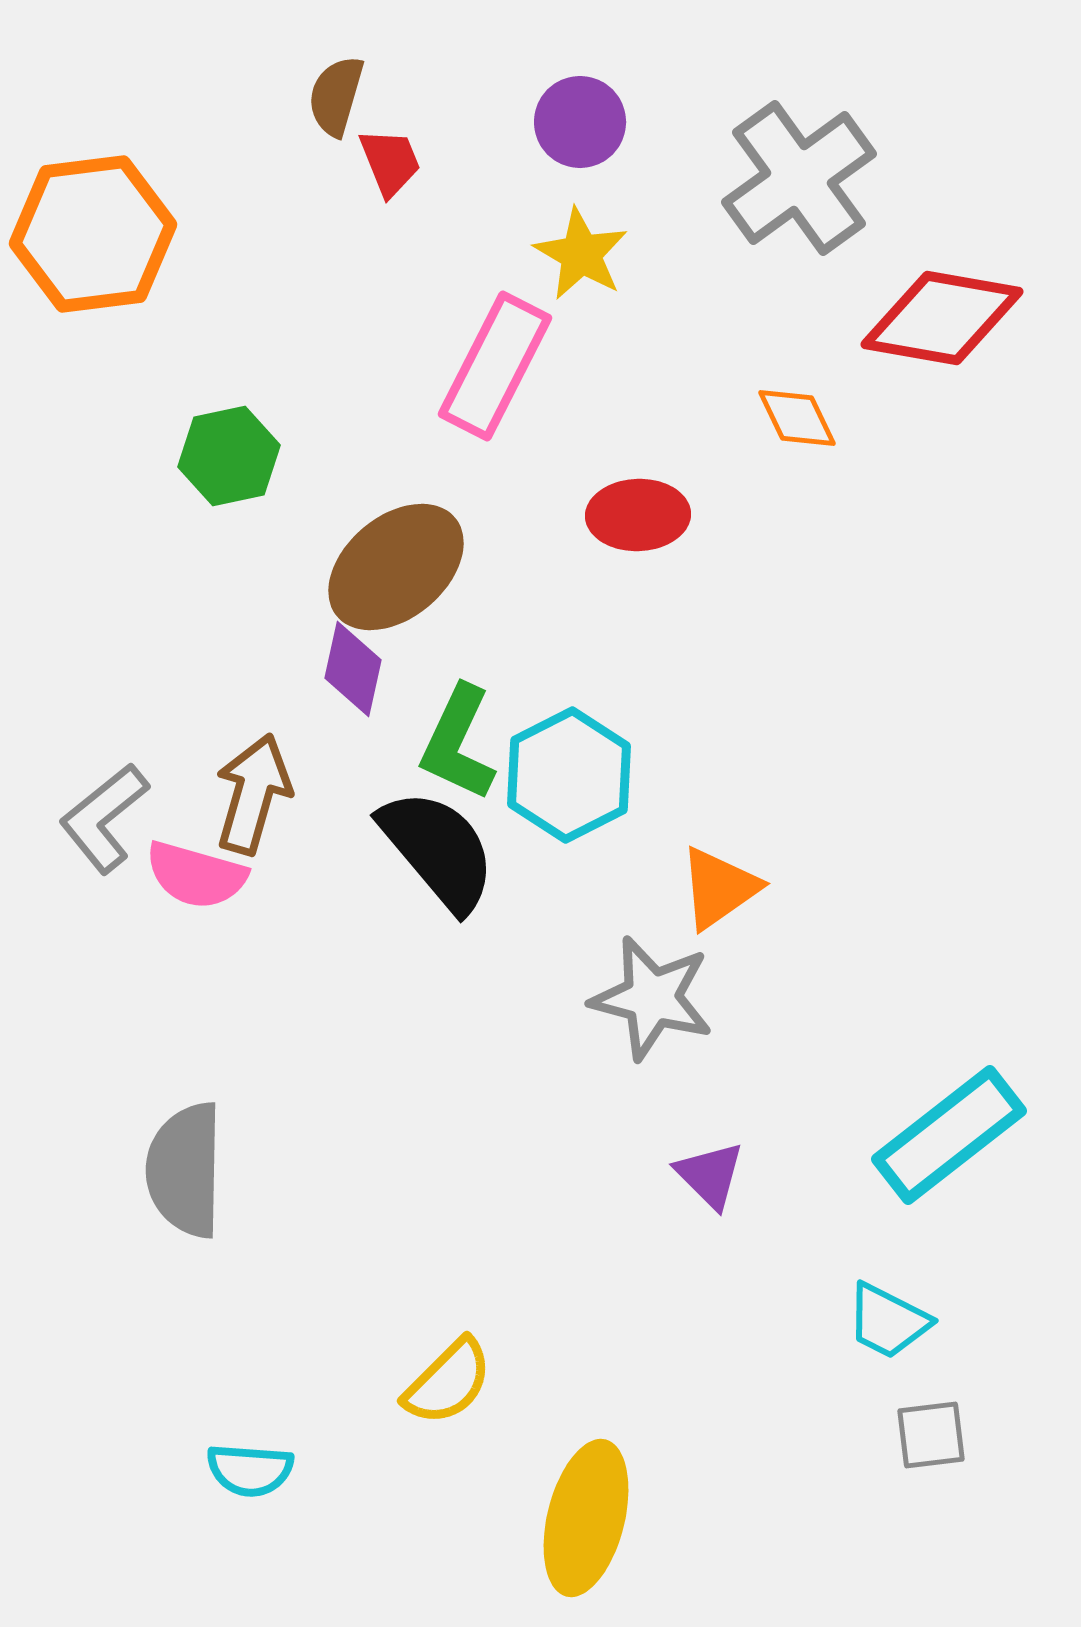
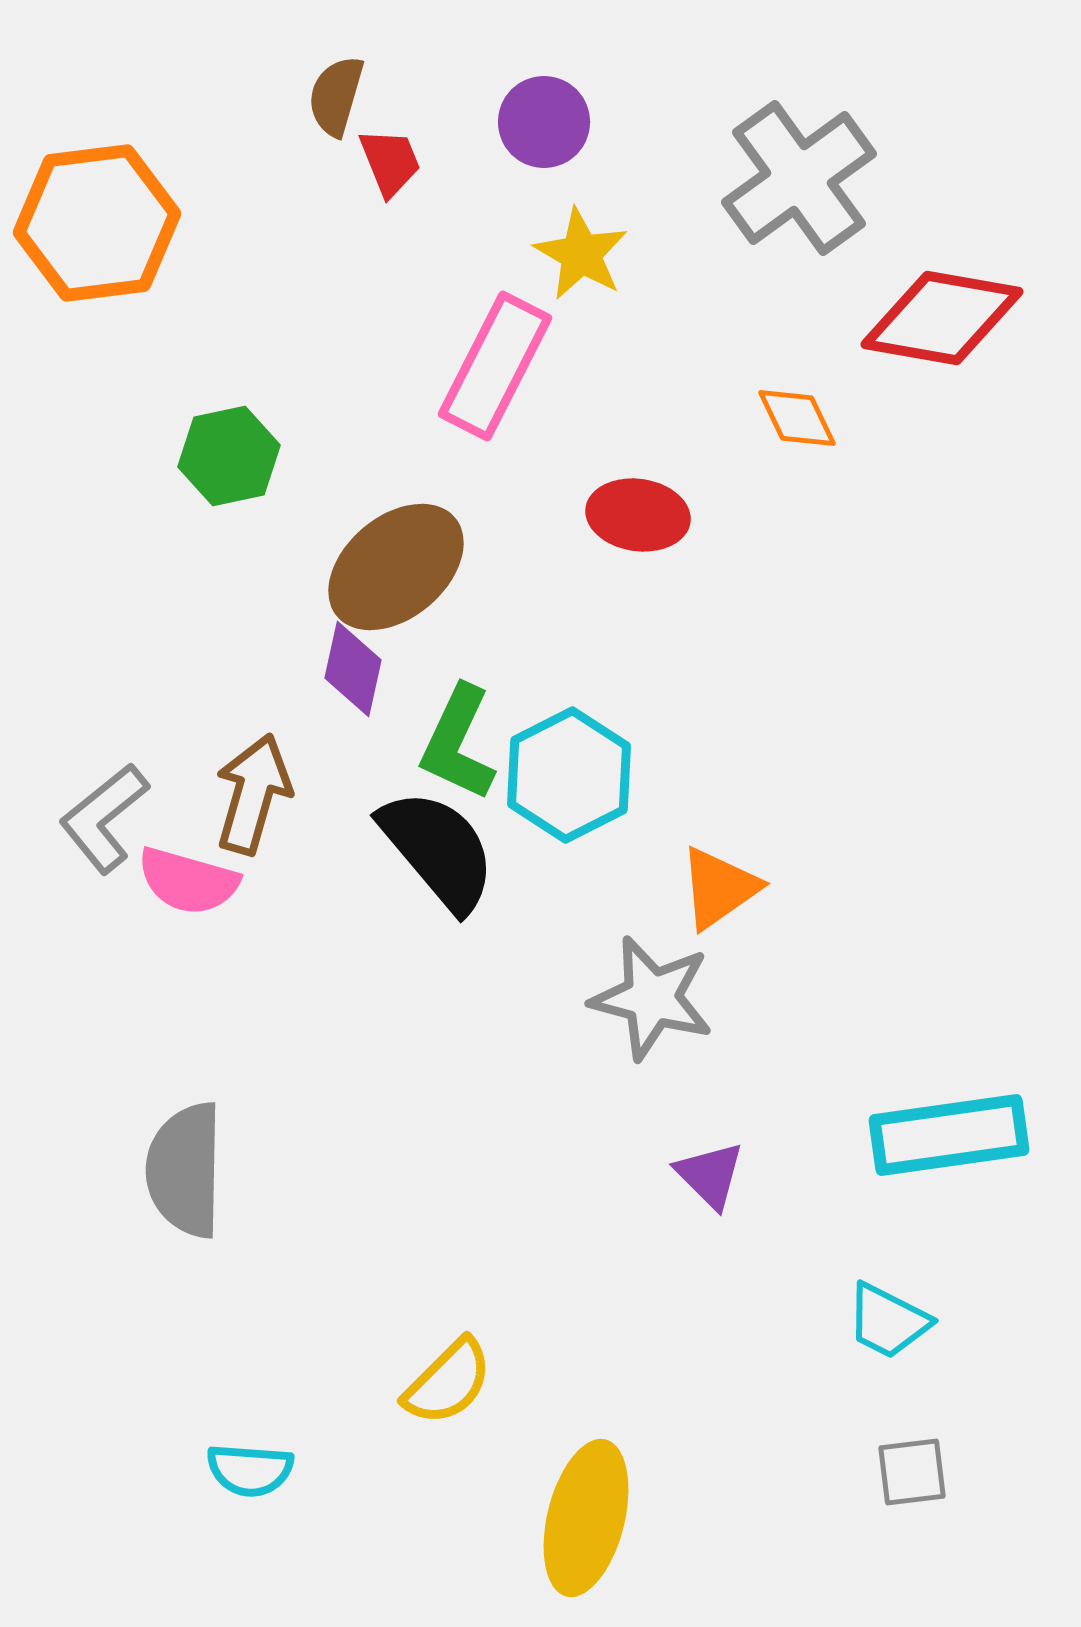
purple circle: moved 36 px left
orange hexagon: moved 4 px right, 11 px up
red ellipse: rotated 10 degrees clockwise
pink semicircle: moved 8 px left, 6 px down
cyan rectangle: rotated 30 degrees clockwise
gray square: moved 19 px left, 37 px down
